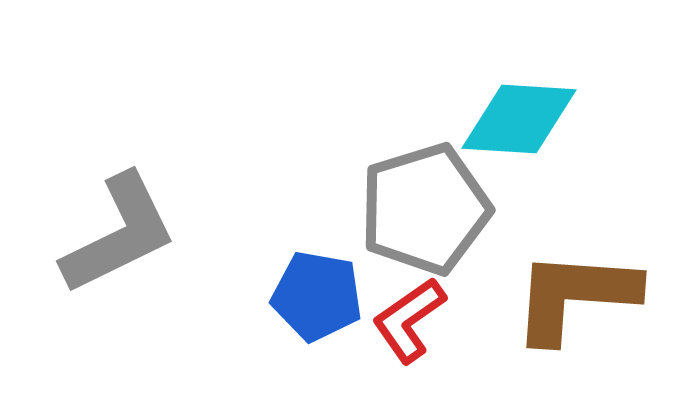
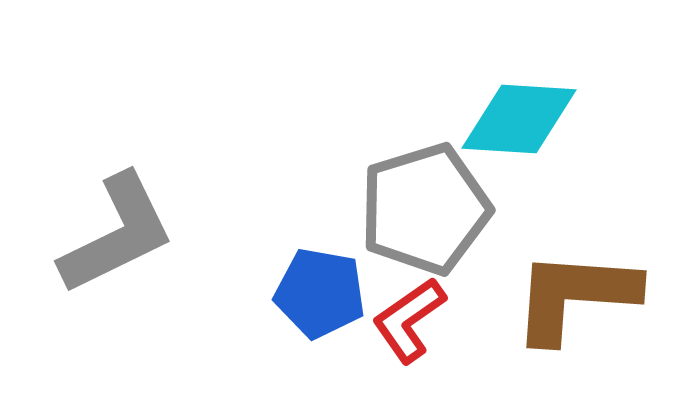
gray L-shape: moved 2 px left
blue pentagon: moved 3 px right, 3 px up
